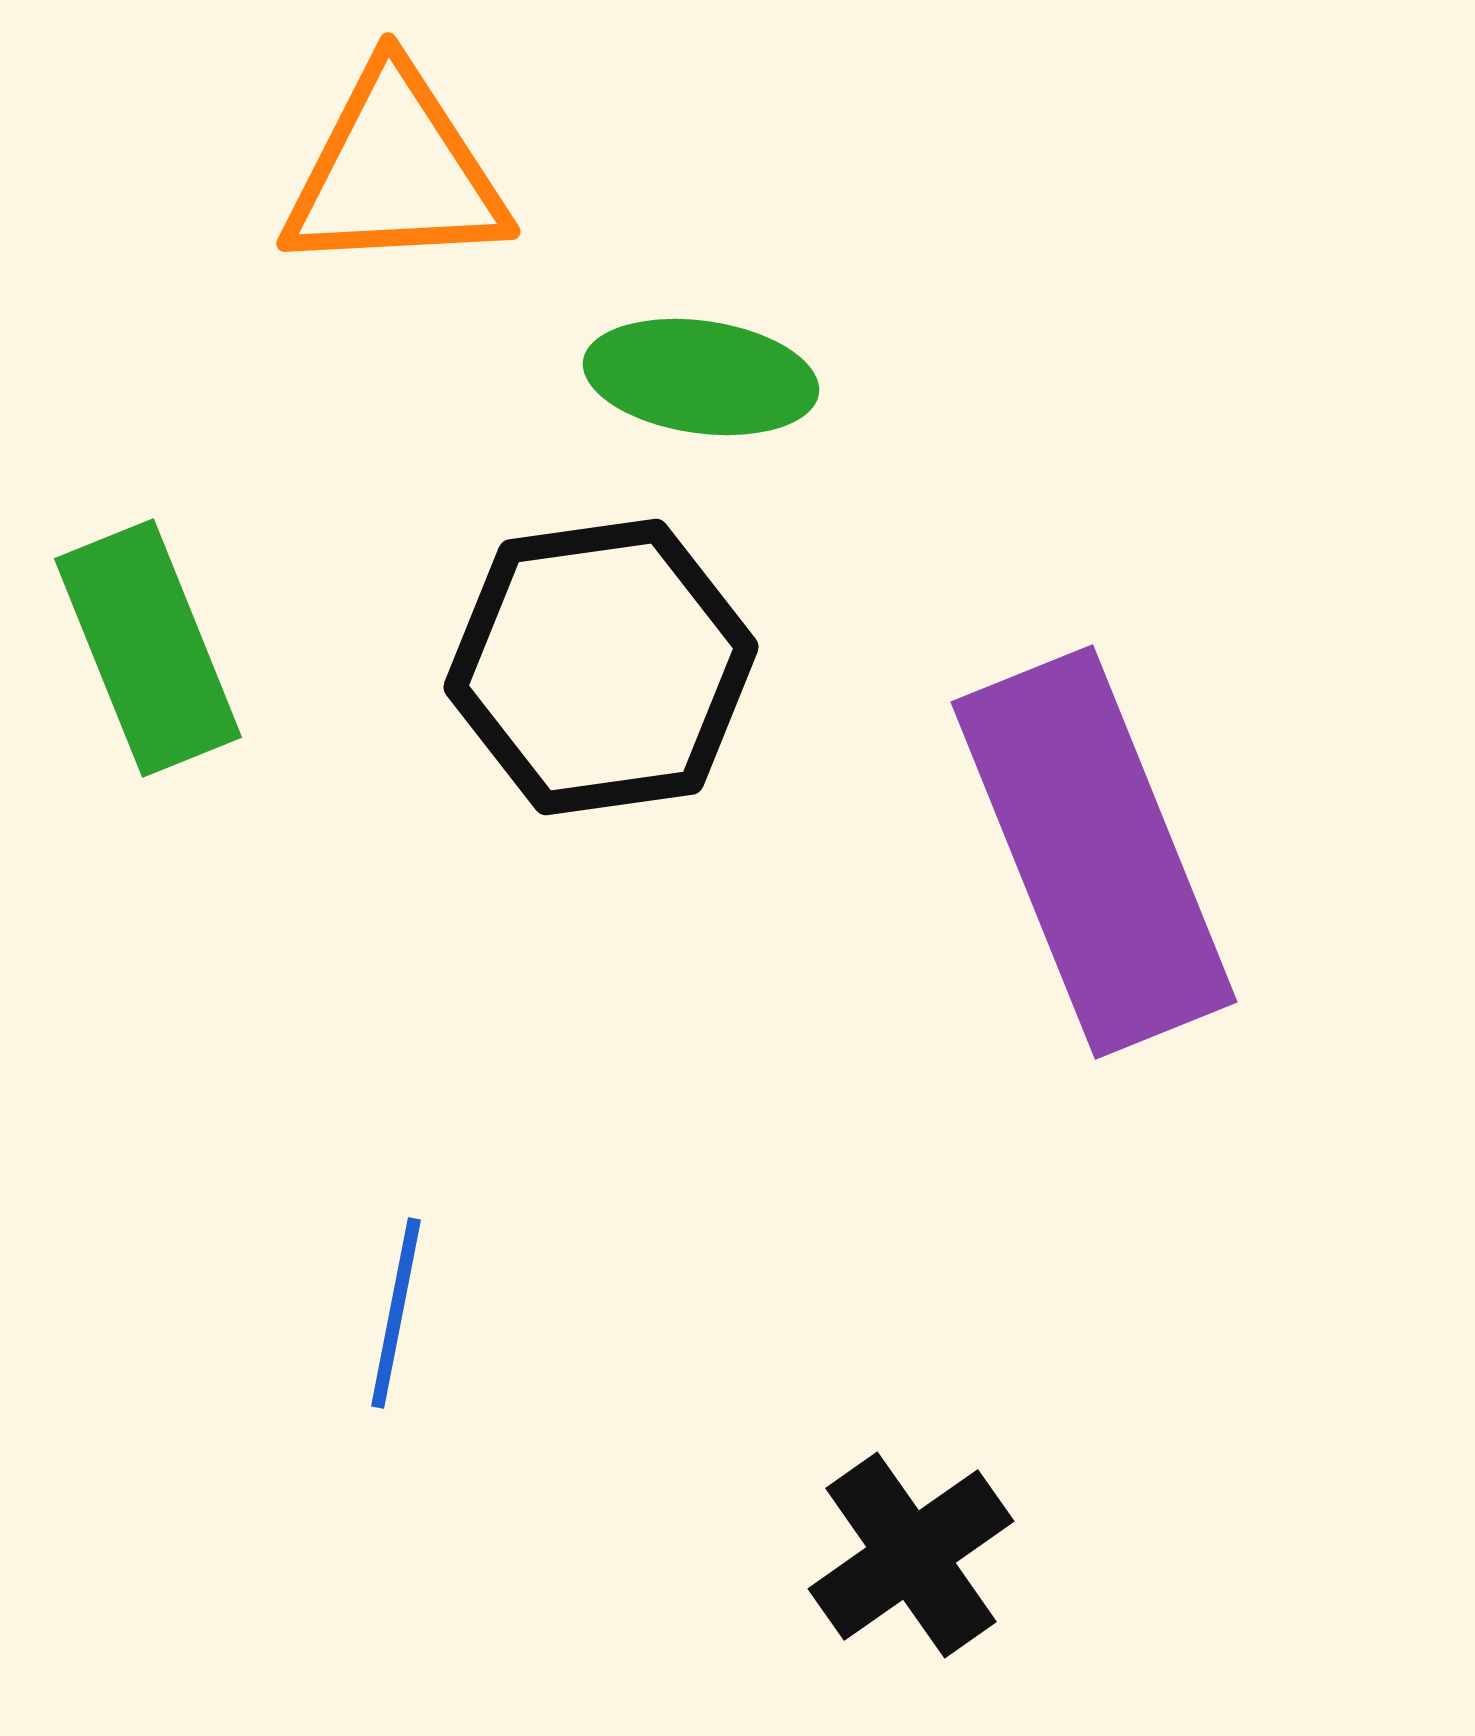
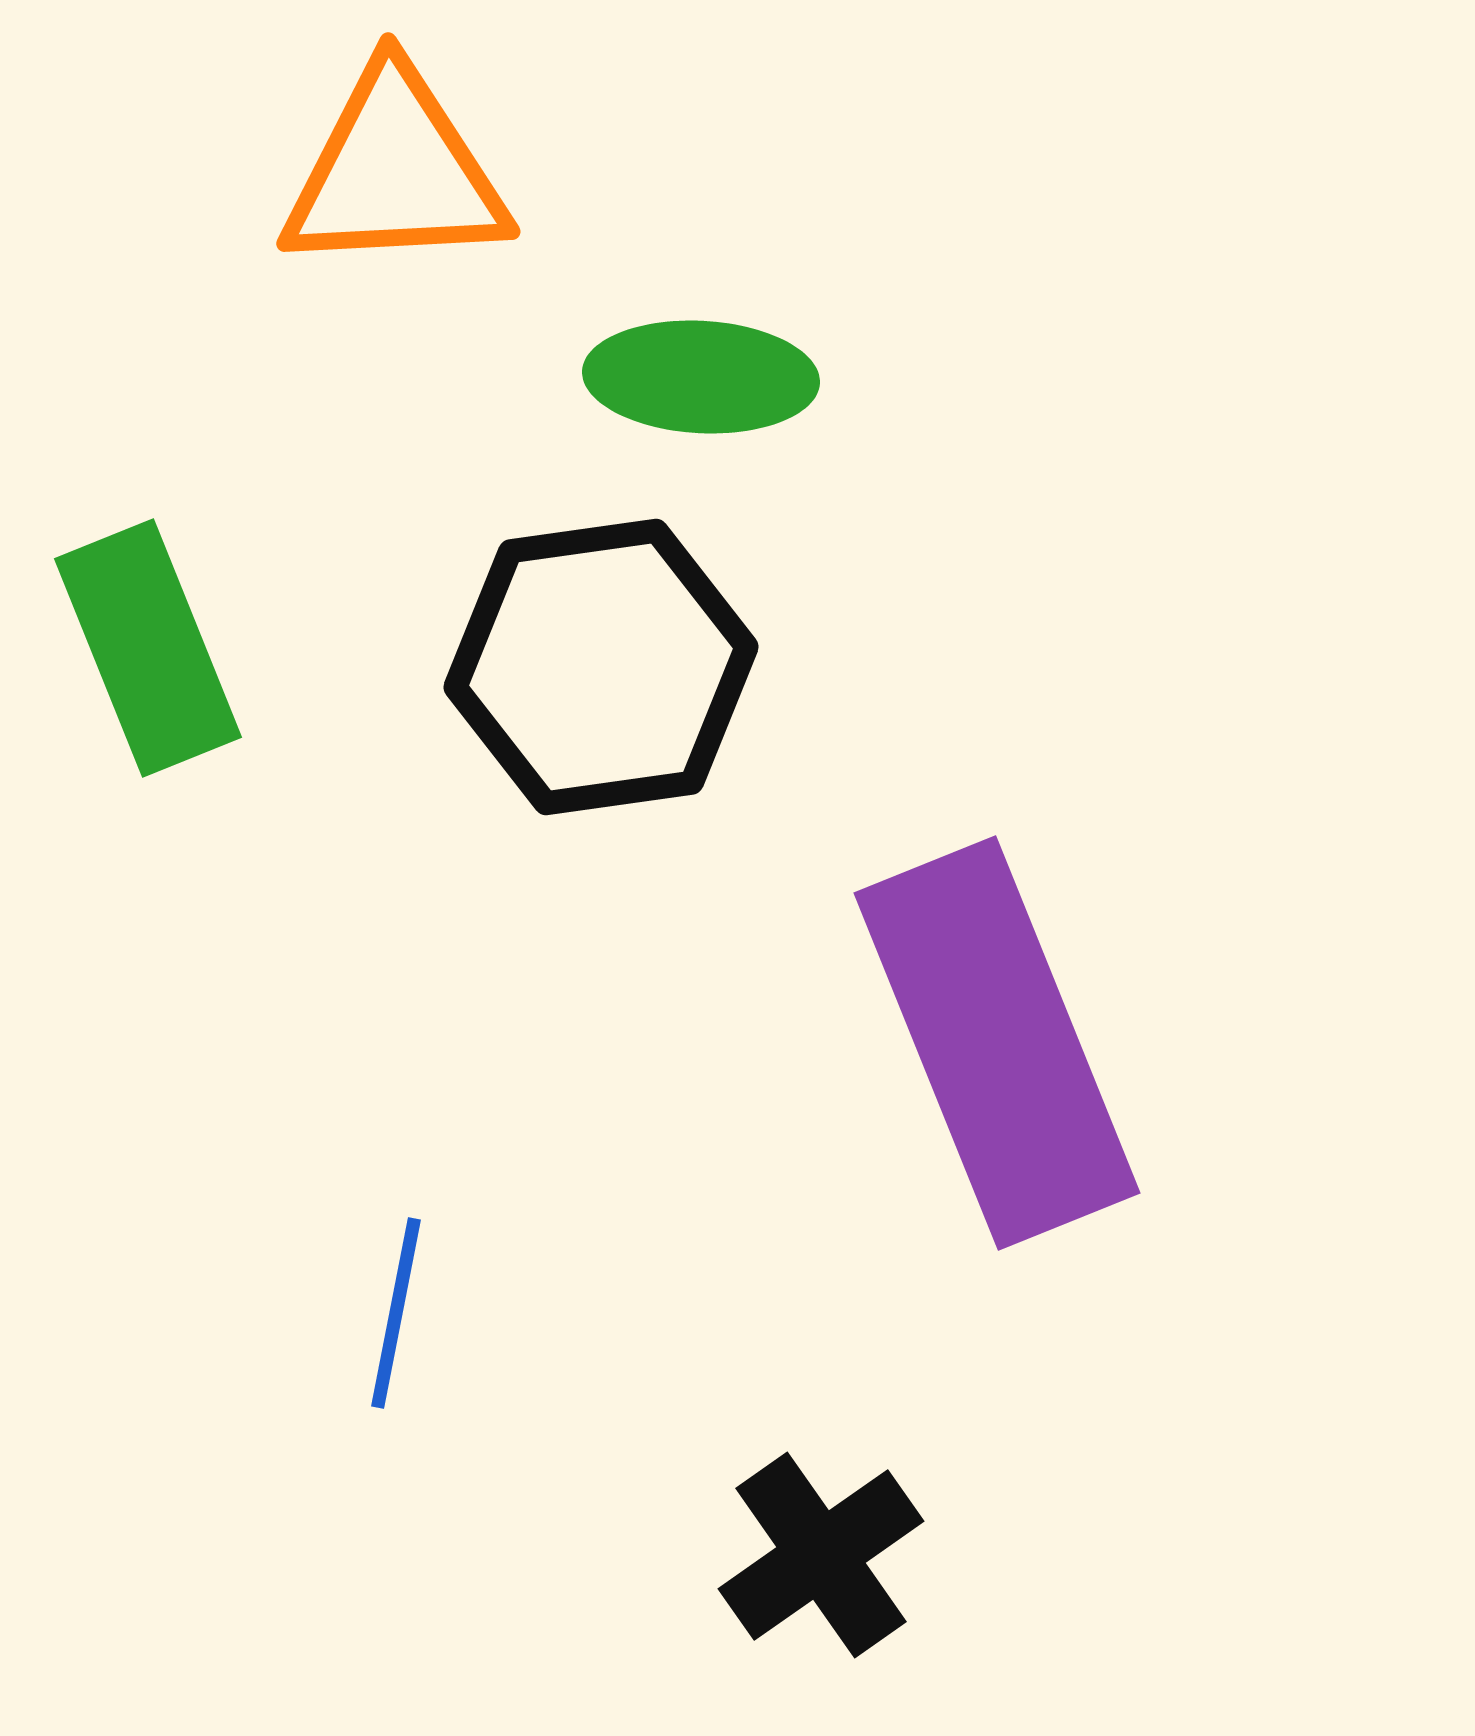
green ellipse: rotated 5 degrees counterclockwise
purple rectangle: moved 97 px left, 191 px down
black cross: moved 90 px left
